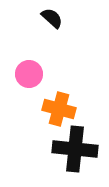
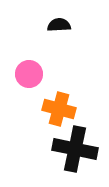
black semicircle: moved 7 px right, 7 px down; rotated 45 degrees counterclockwise
black cross: rotated 6 degrees clockwise
